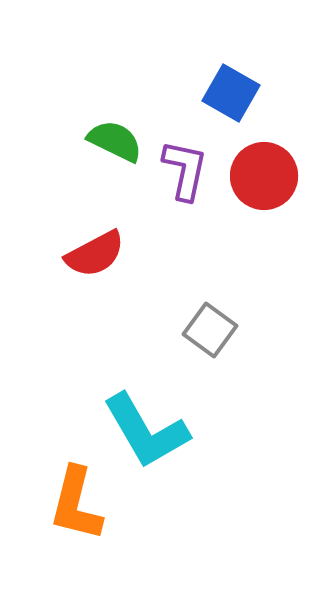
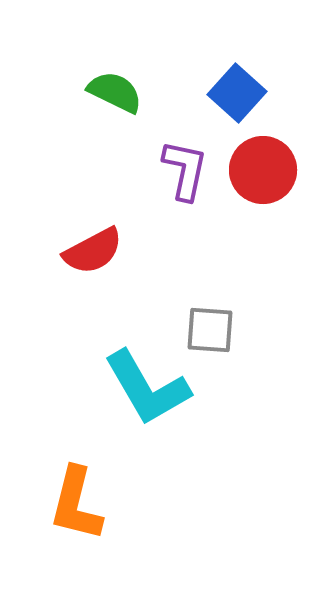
blue square: moved 6 px right; rotated 12 degrees clockwise
green semicircle: moved 49 px up
red circle: moved 1 px left, 6 px up
red semicircle: moved 2 px left, 3 px up
gray square: rotated 32 degrees counterclockwise
cyan L-shape: moved 1 px right, 43 px up
